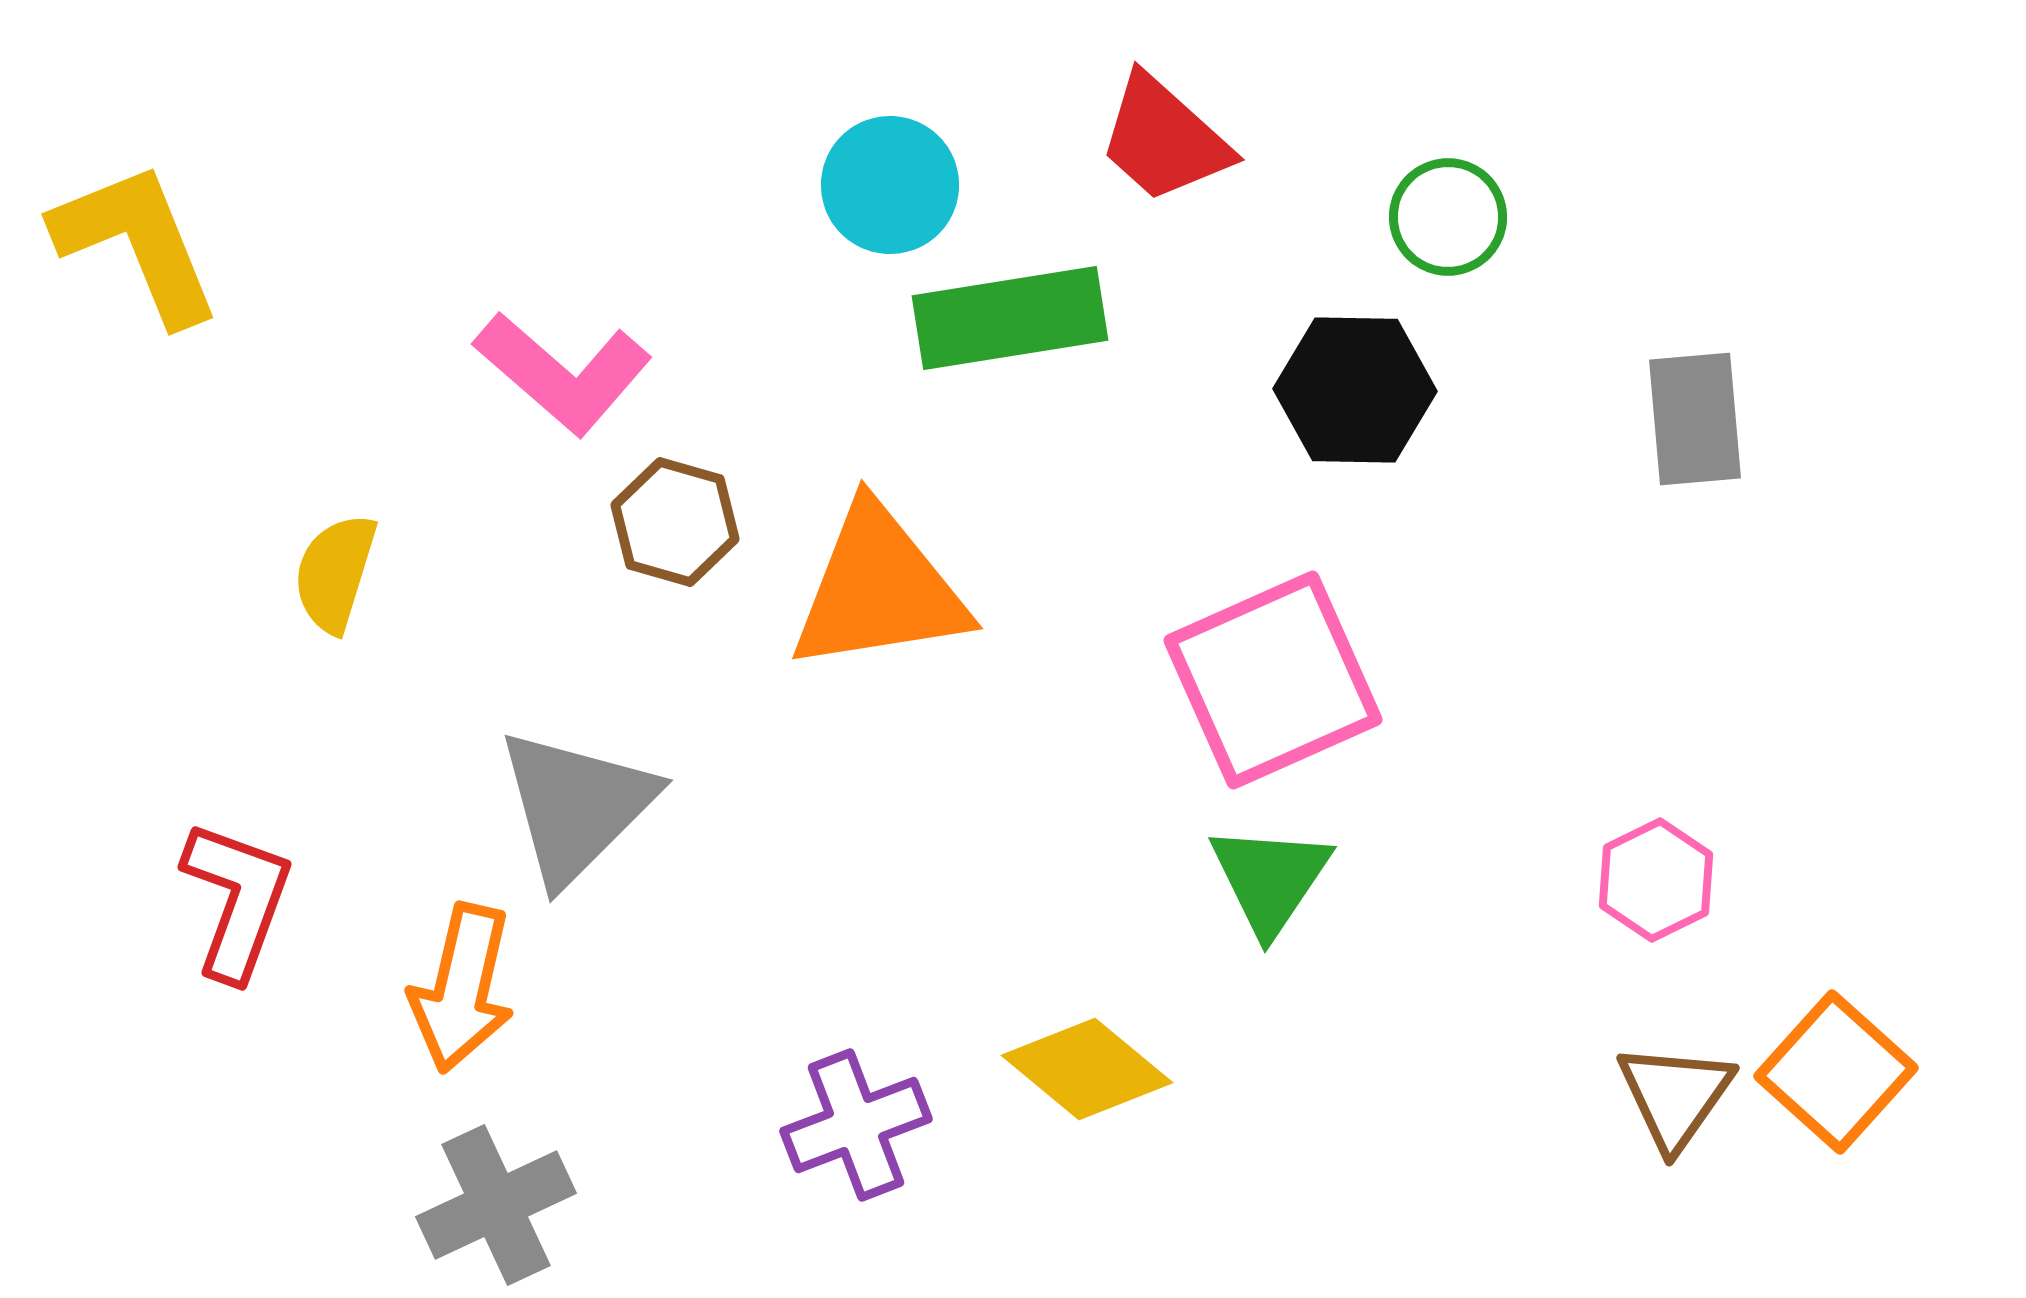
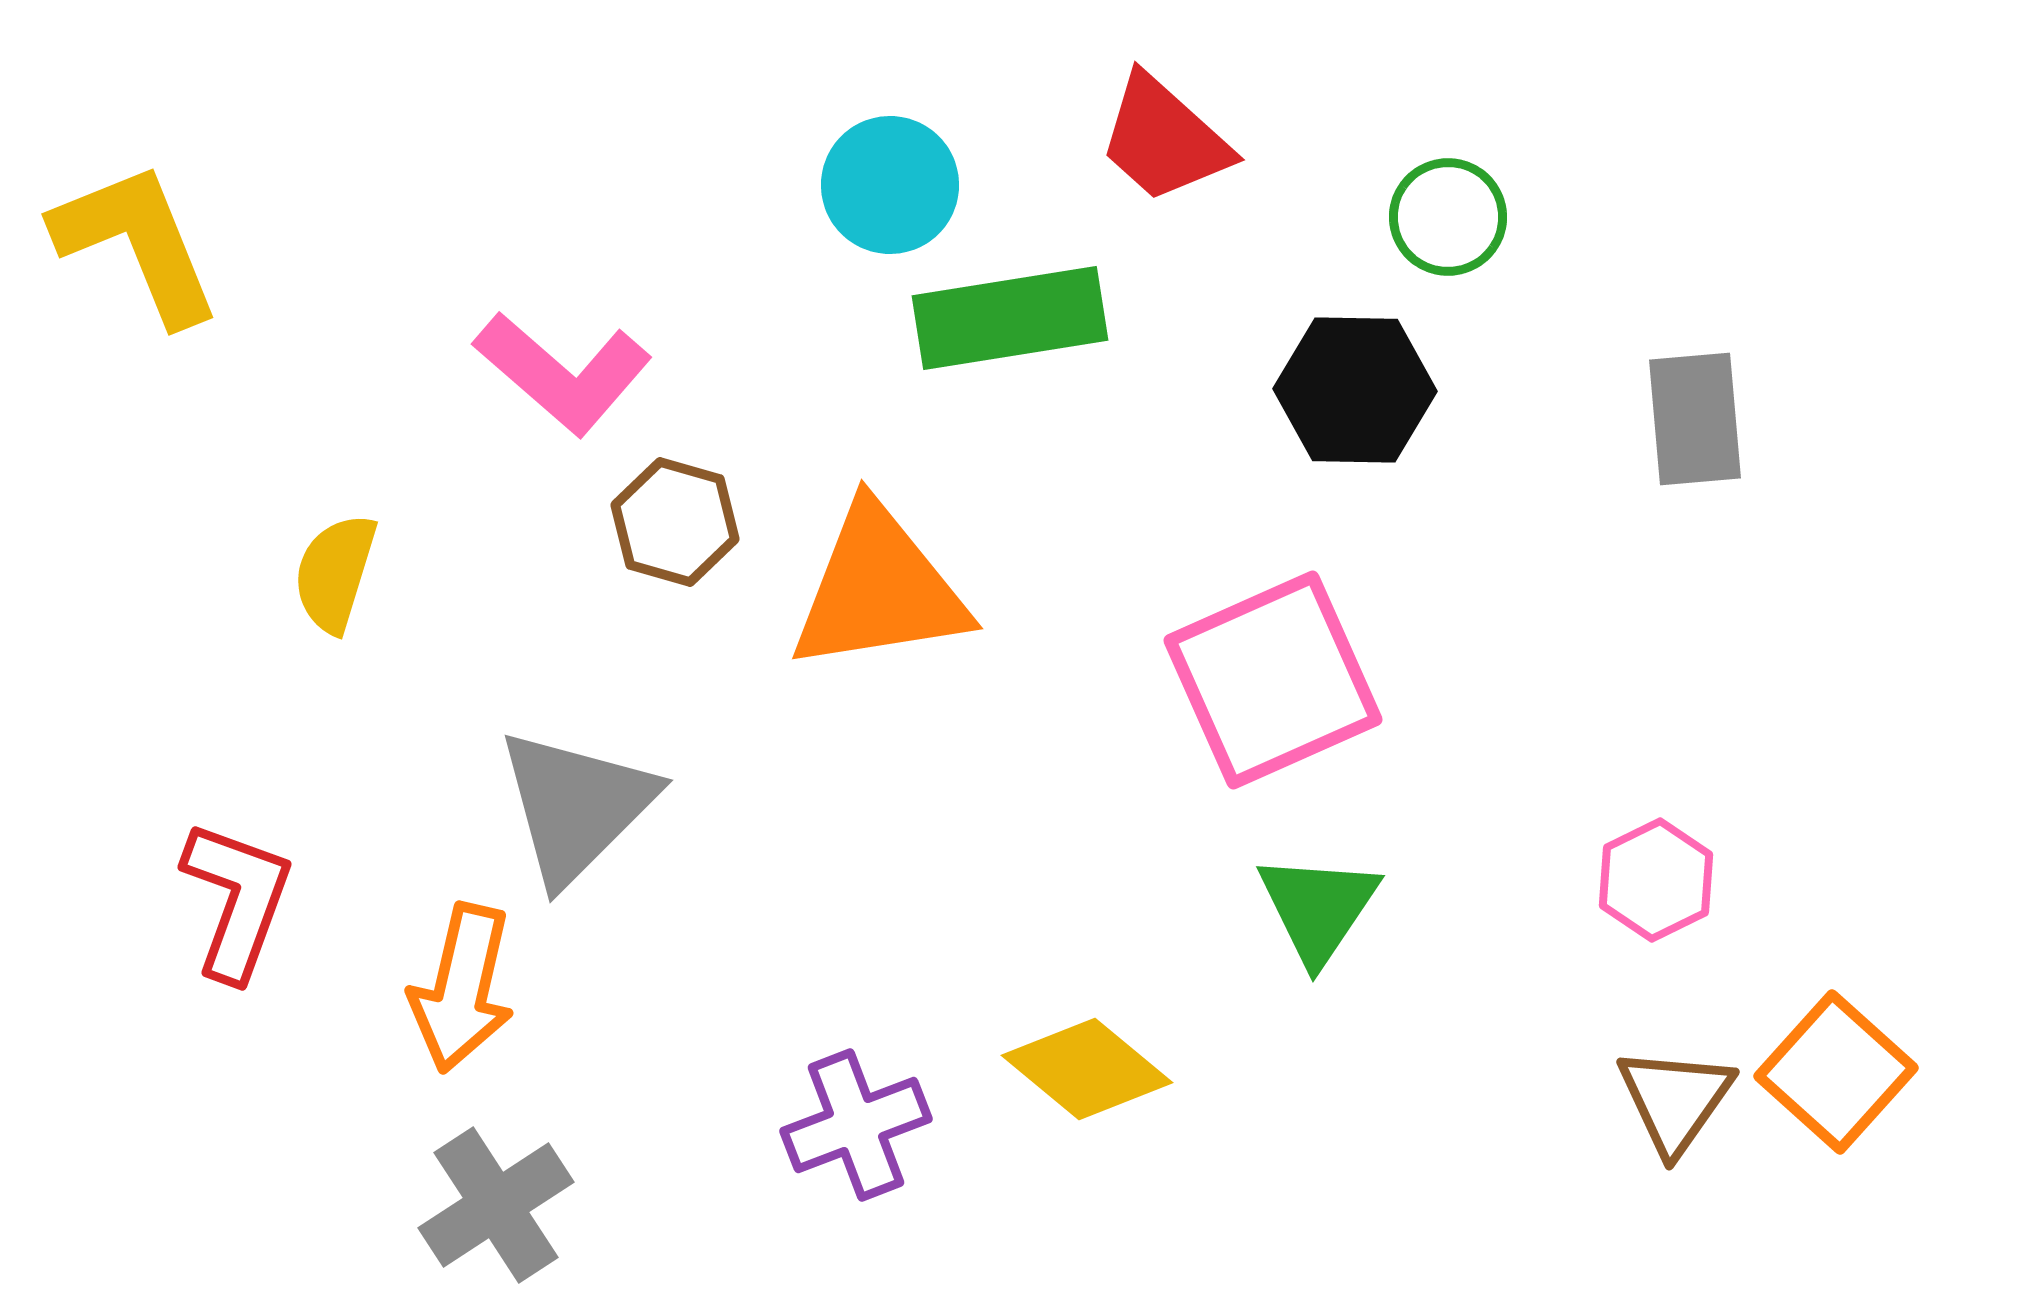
green triangle: moved 48 px right, 29 px down
brown triangle: moved 4 px down
gray cross: rotated 8 degrees counterclockwise
